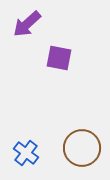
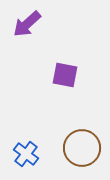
purple square: moved 6 px right, 17 px down
blue cross: moved 1 px down
